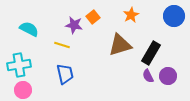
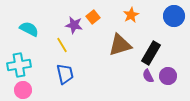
yellow line: rotated 42 degrees clockwise
